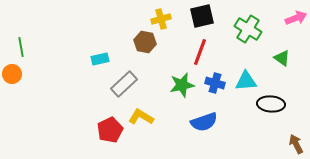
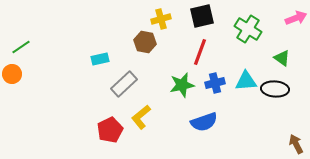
green line: rotated 66 degrees clockwise
blue cross: rotated 30 degrees counterclockwise
black ellipse: moved 4 px right, 15 px up
yellow L-shape: rotated 70 degrees counterclockwise
